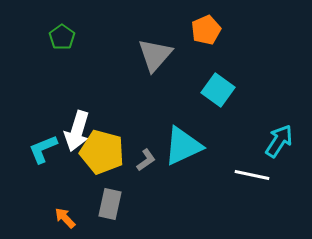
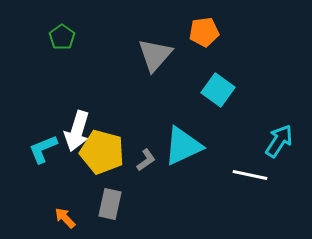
orange pentagon: moved 2 px left, 2 px down; rotated 16 degrees clockwise
white line: moved 2 px left
